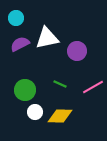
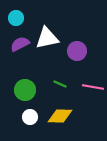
pink line: rotated 40 degrees clockwise
white circle: moved 5 px left, 5 px down
